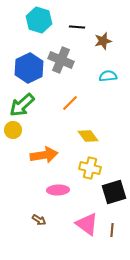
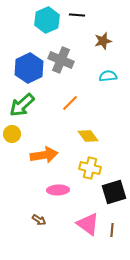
cyan hexagon: moved 8 px right; rotated 20 degrees clockwise
black line: moved 12 px up
yellow circle: moved 1 px left, 4 px down
pink triangle: moved 1 px right
